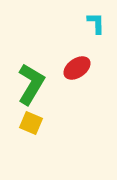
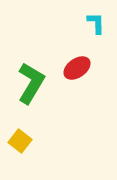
green L-shape: moved 1 px up
yellow square: moved 11 px left, 18 px down; rotated 15 degrees clockwise
